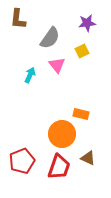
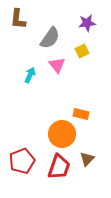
brown triangle: moved 1 px left, 1 px down; rotated 49 degrees clockwise
